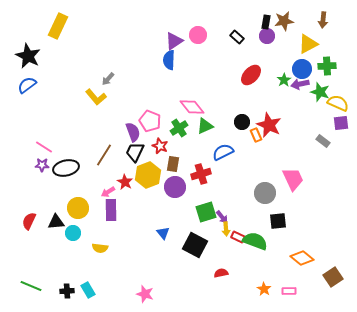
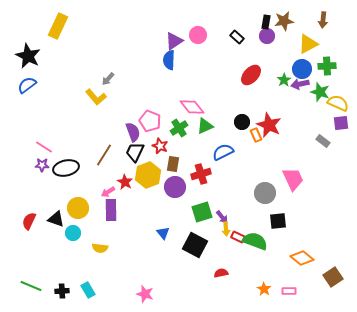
green square at (206, 212): moved 4 px left
black triangle at (56, 222): moved 3 px up; rotated 24 degrees clockwise
black cross at (67, 291): moved 5 px left
